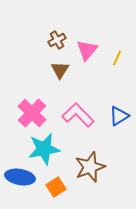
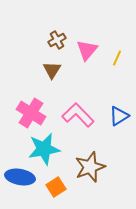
brown triangle: moved 8 px left
pink cross: moved 1 px left; rotated 12 degrees counterclockwise
